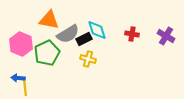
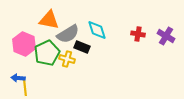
red cross: moved 6 px right
black rectangle: moved 2 px left, 8 px down; rotated 49 degrees clockwise
pink hexagon: moved 3 px right
yellow cross: moved 21 px left
